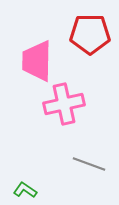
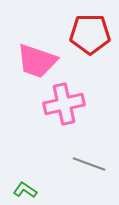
pink trapezoid: rotated 72 degrees counterclockwise
